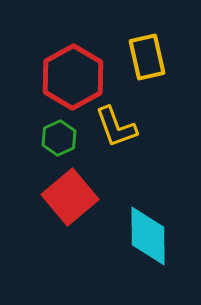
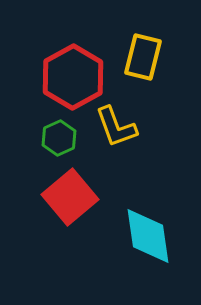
yellow rectangle: moved 4 px left; rotated 27 degrees clockwise
cyan diamond: rotated 8 degrees counterclockwise
